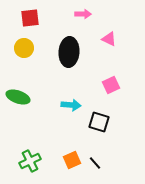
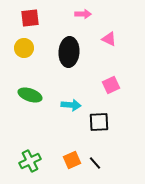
green ellipse: moved 12 px right, 2 px up
black square: rotated 20 degrees counterclockwise
